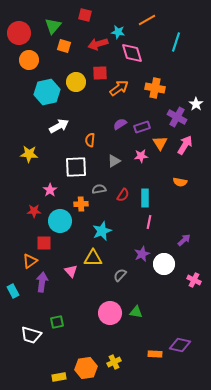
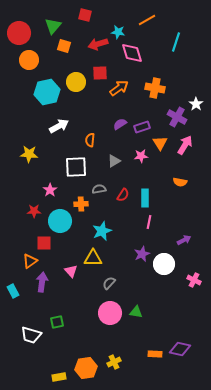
purple arrow at (184, 240): rotated 16 degrees clockwise
gray semicircle at (120, 275): moved 11 px left, 8 px down
purple diamond at (180, 345): moved 4 px down
